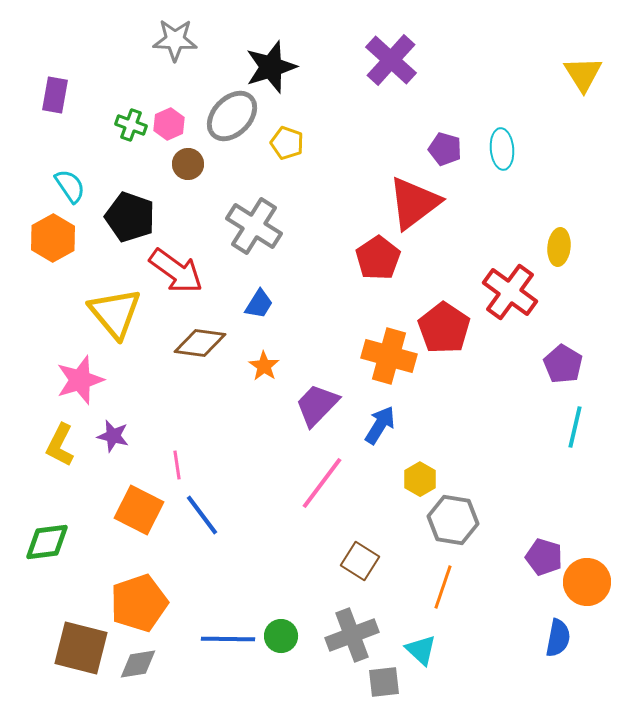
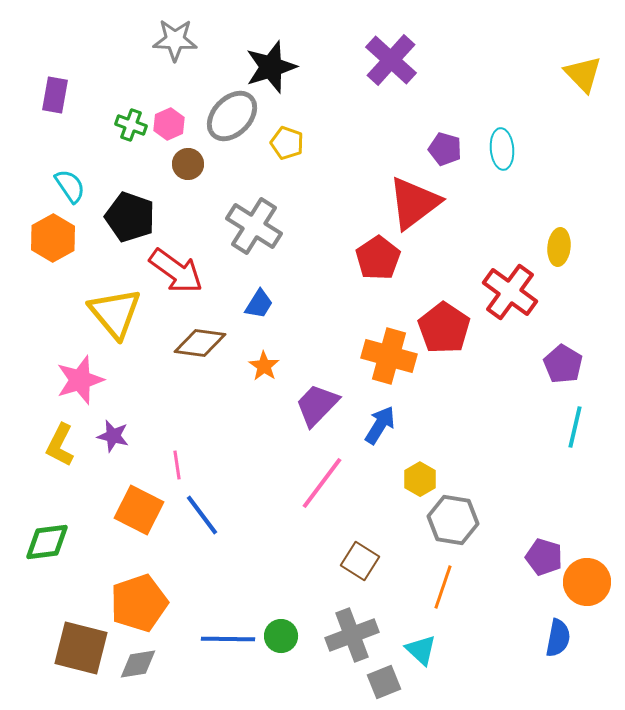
yellow triangle at (583, 74): rotated 12 degrees counterclockwise
gray square at (384, 682): rotated 16 degrees counterclockwise
